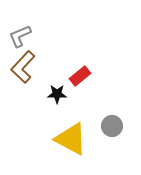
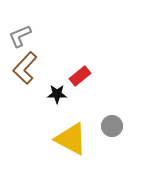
brown L-shape: moved 2 px right, 1 px down
